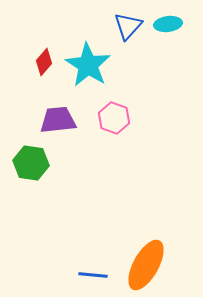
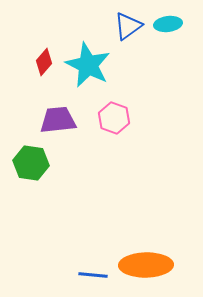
blue triangle: rotated 12 degrees clockwise
cyan star: rotated 6 degrees counterclockwise
orange ellipse: rotated 60 degrees clockwise
